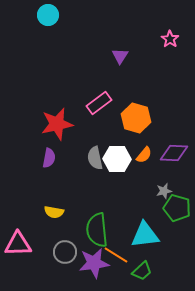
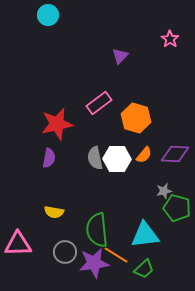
purple triangle: rotated 12 degrees clockwise
purple diamond: moved 1 px right, 1 px down
green trapezoid: moved 2 px right, 2 px up
